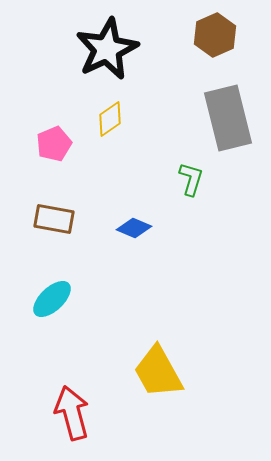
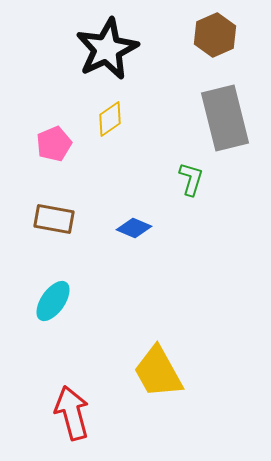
gray rectangle: moved 3 px left
cyan ellipse: moved 1 px right, 2 px down; rotated 12 degrees counterclockwise
